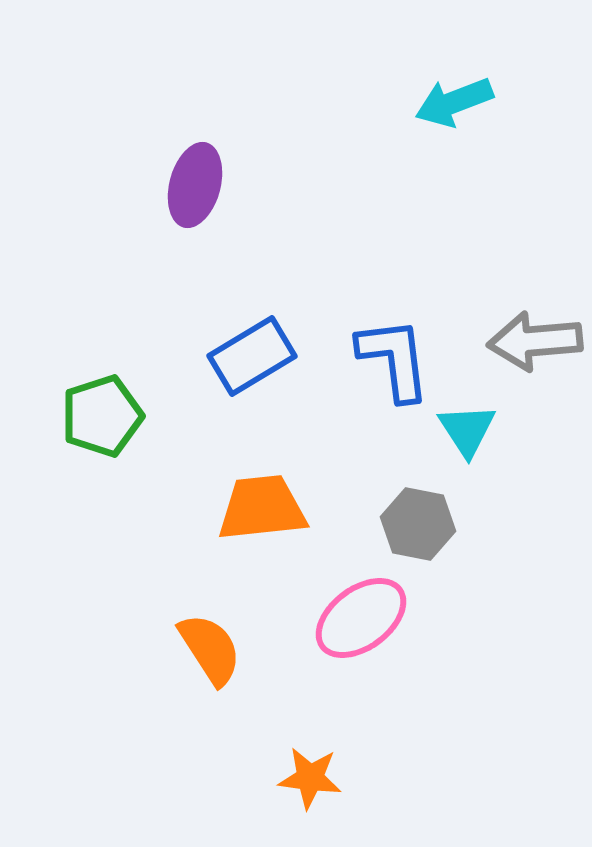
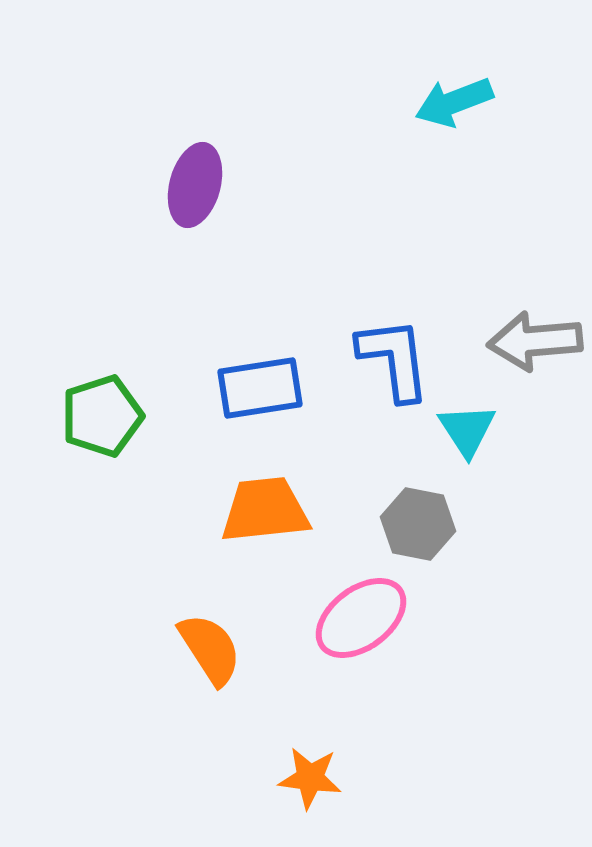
blue rectangle: moved 8 px right, 32 px down; rotated 22 degrees clockwise
orange trapezoid: moved 3 px right, 2 px down
